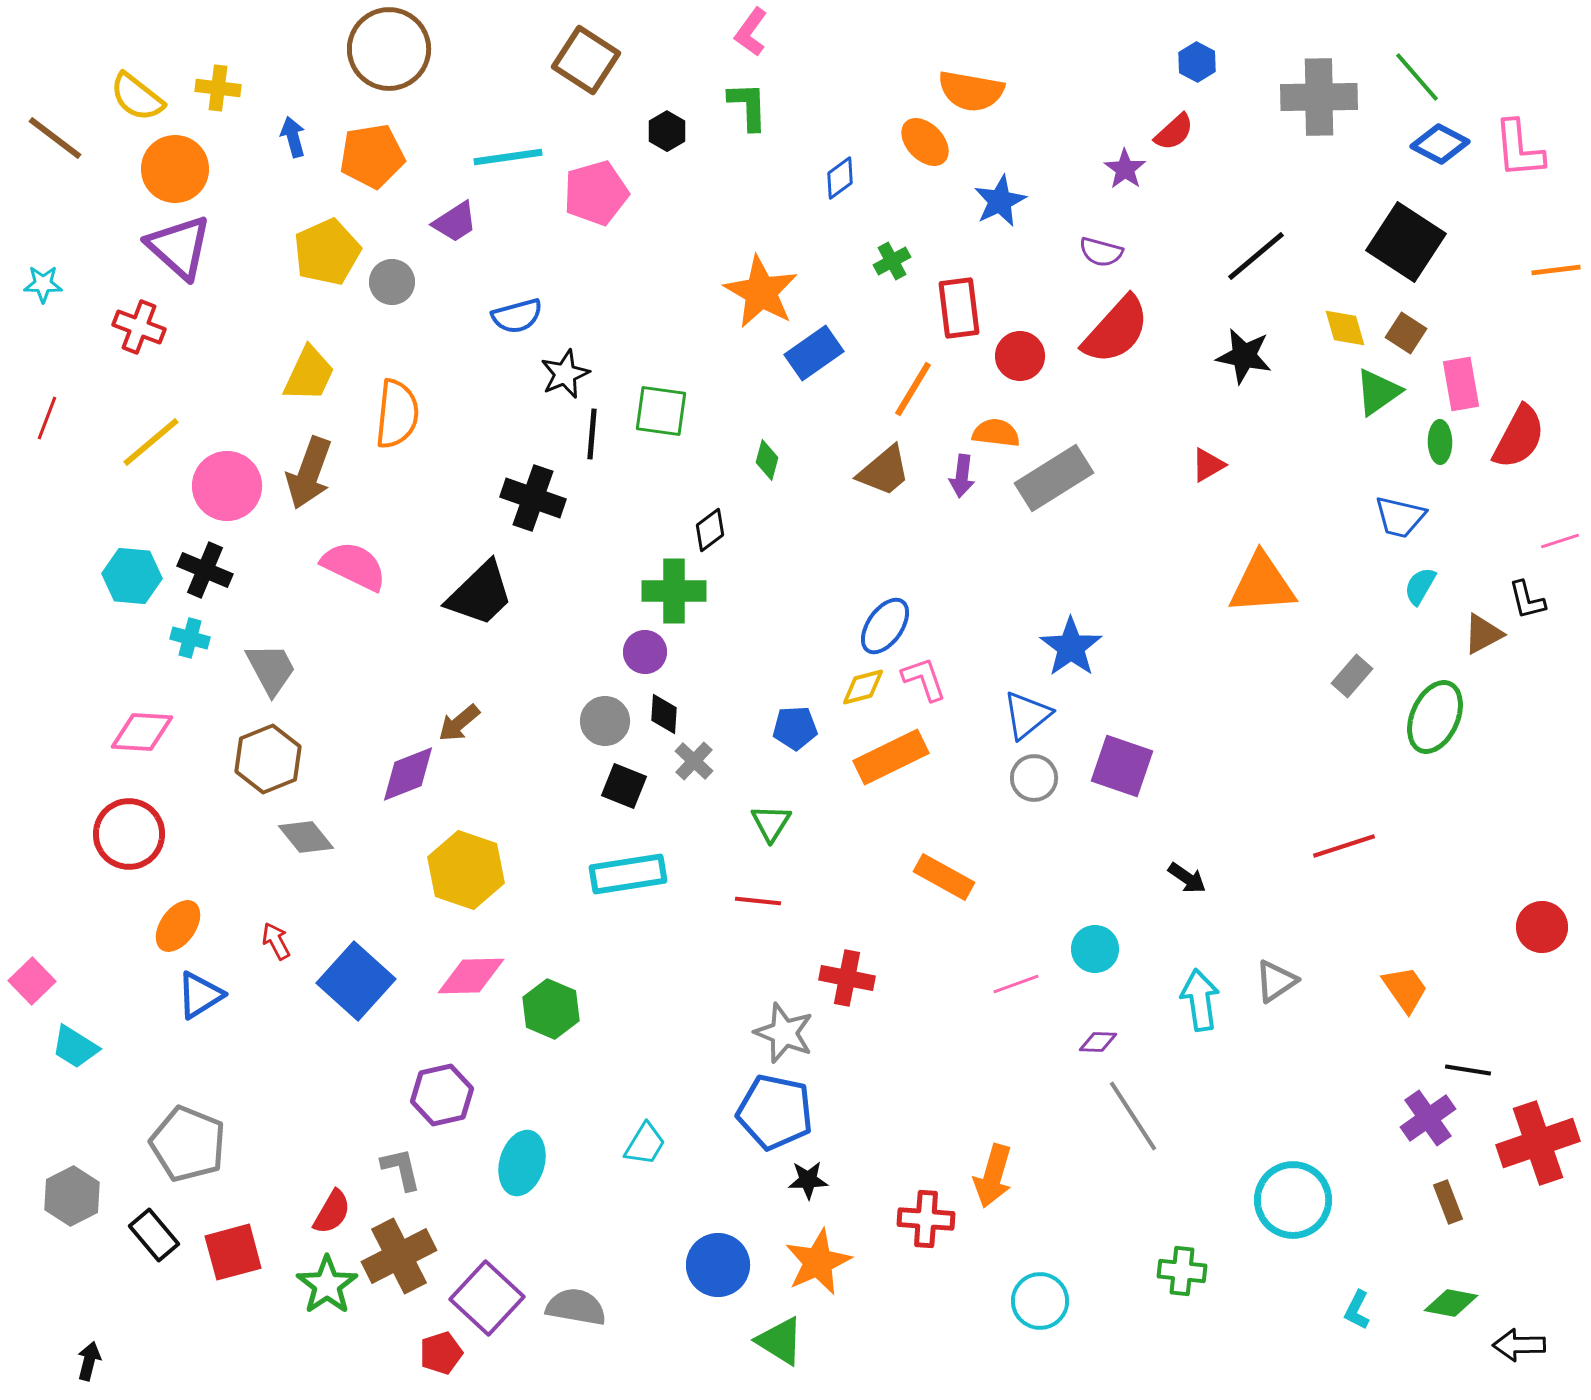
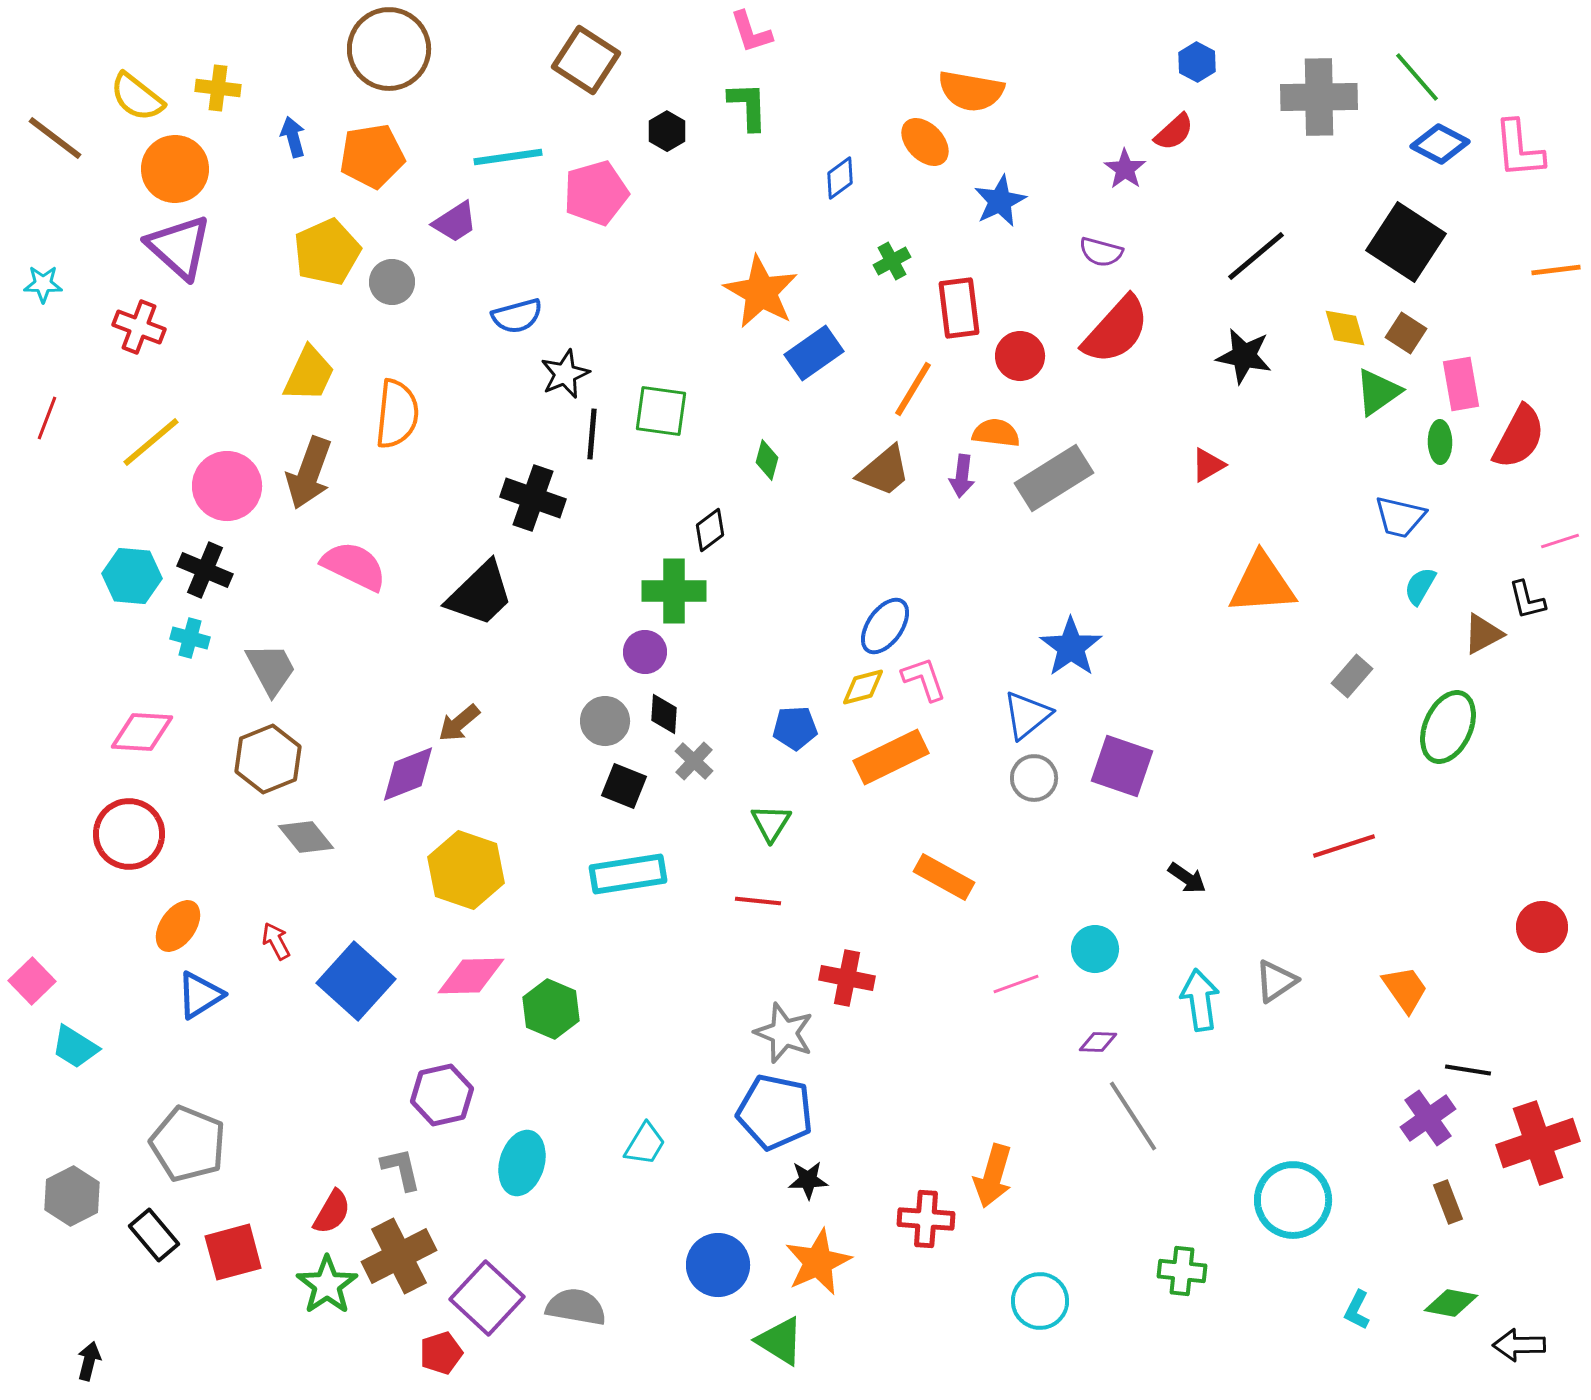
pink L-shape at (751, 32): rotated 54 degrees counterclockwise
green ellipse at (1435, 717): moved 13 px right, 10 px down
